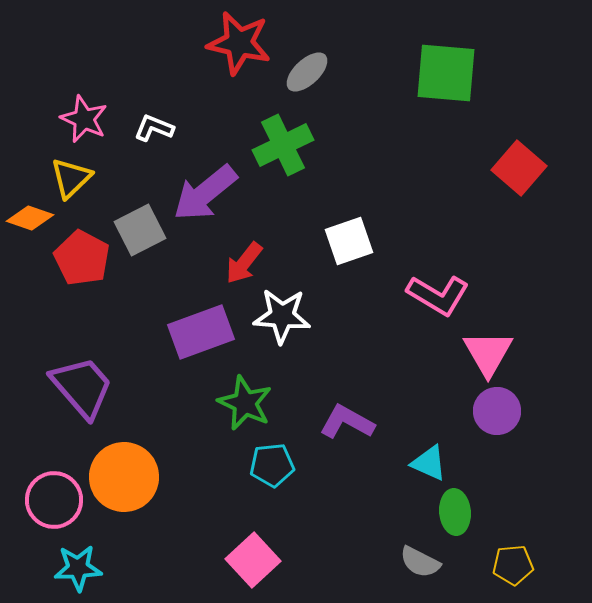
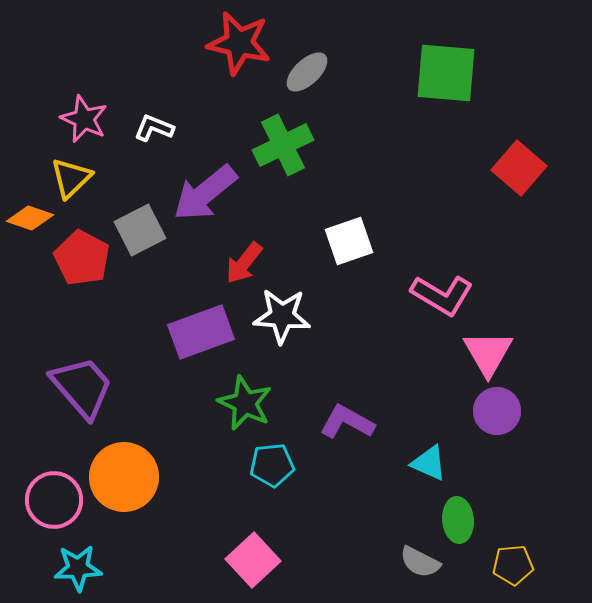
pink L-shape: moved 4 px right
green ellipse: moved 3 px right, 8 px down
